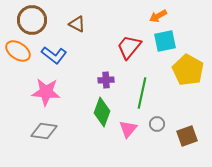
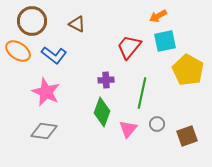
brown circle: moved 1 px down
pink star: rotated 20 degrees clockwise
